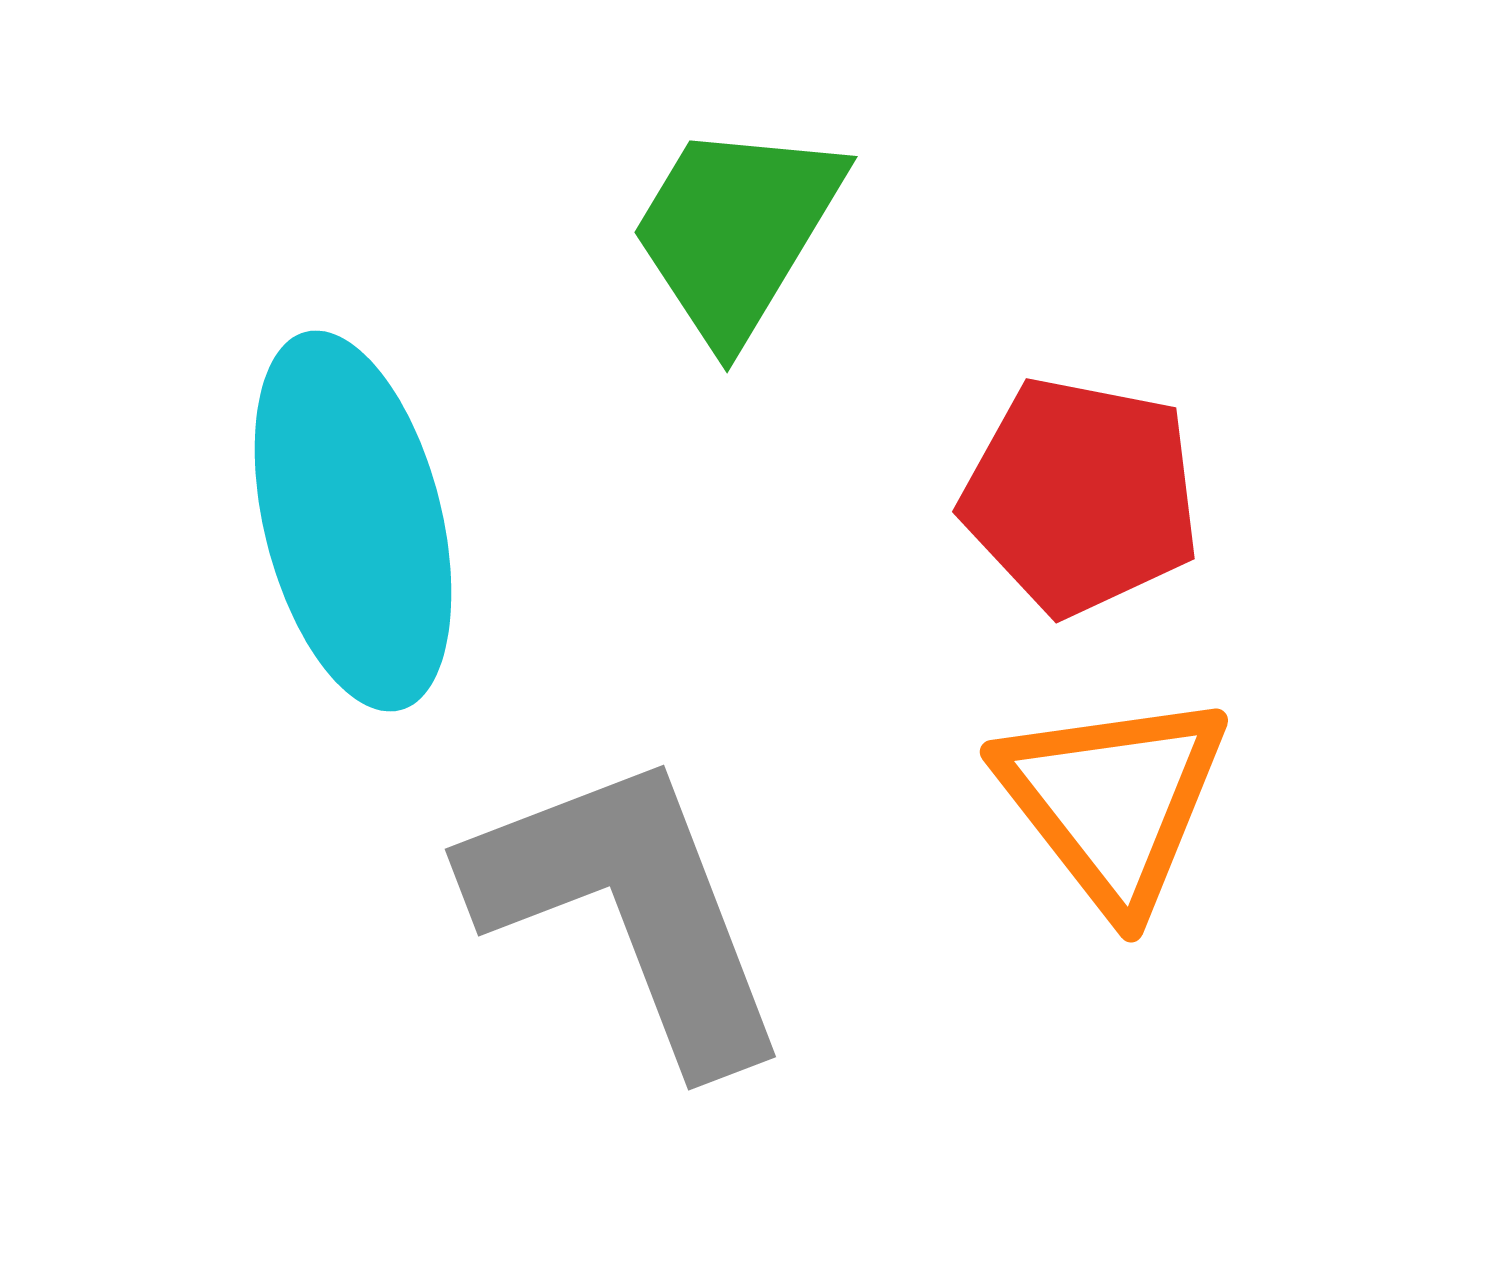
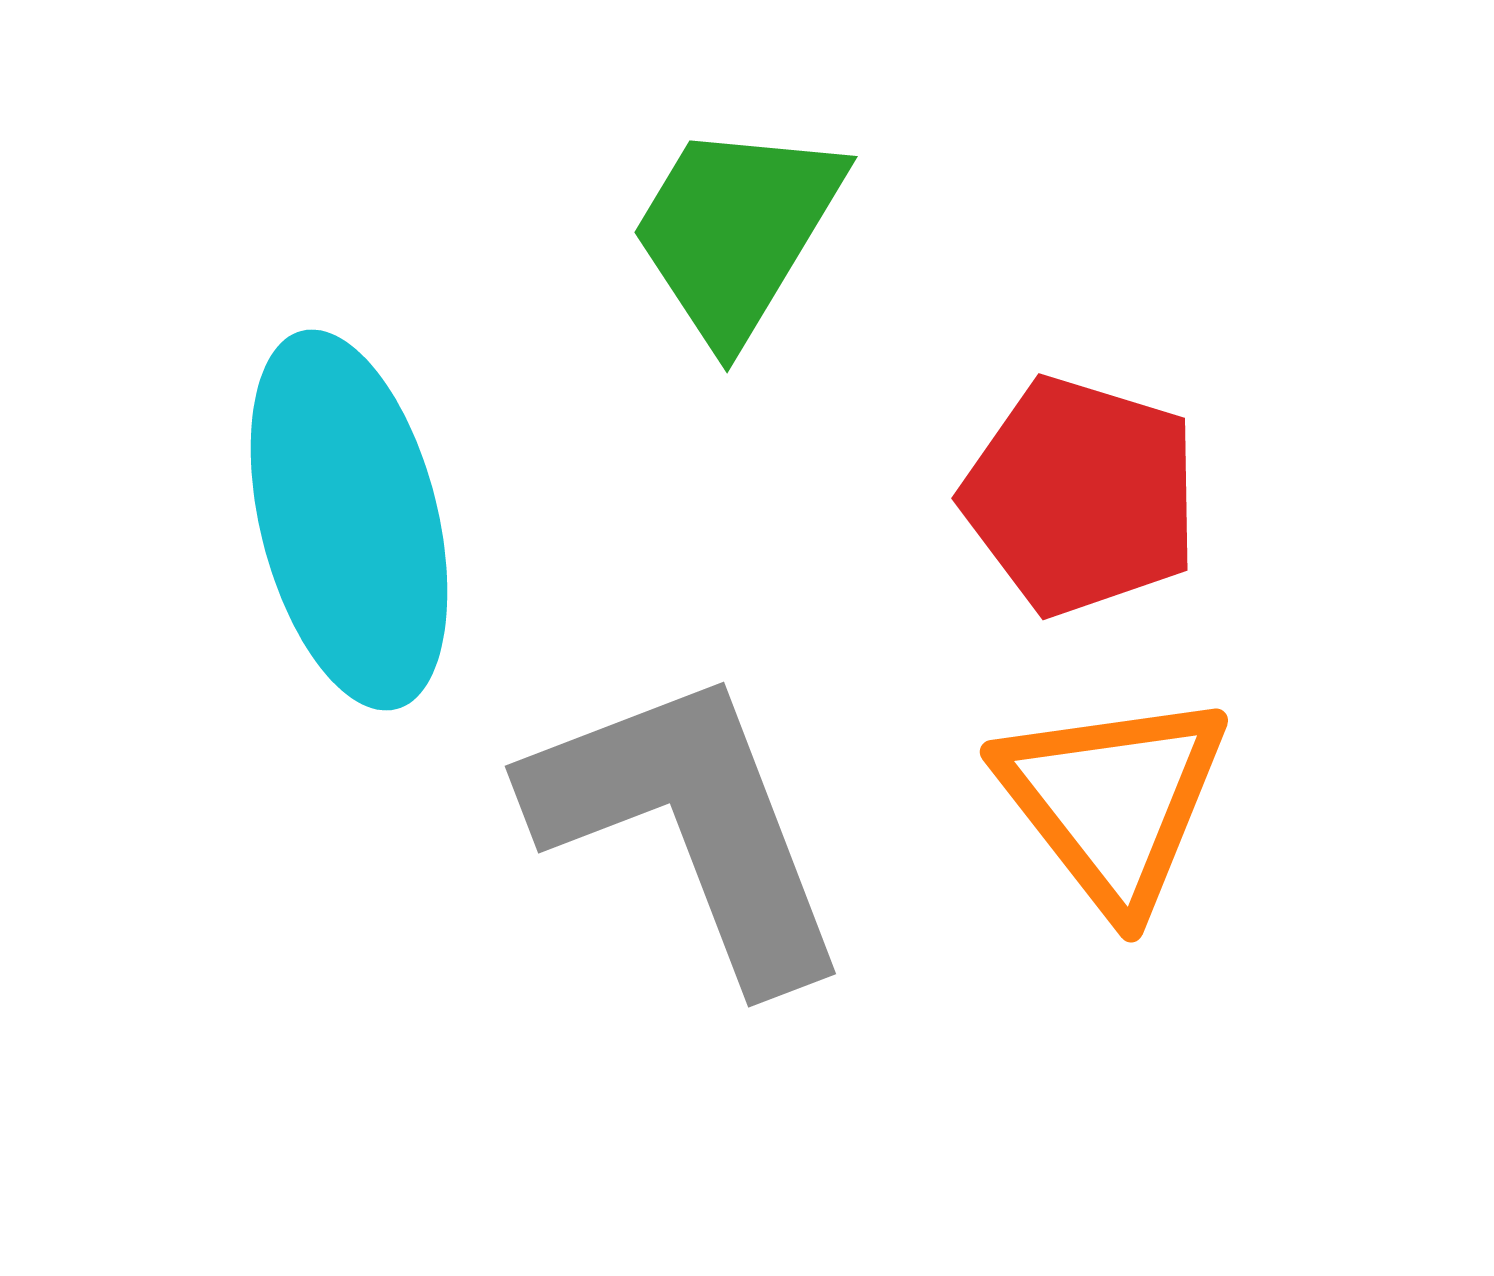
red pentagon: rotated 6 degrees clockwise
cyan ellipse: moved 4 px left, 1 px up
gray L-shape: moved 60 px right, 83 px up
